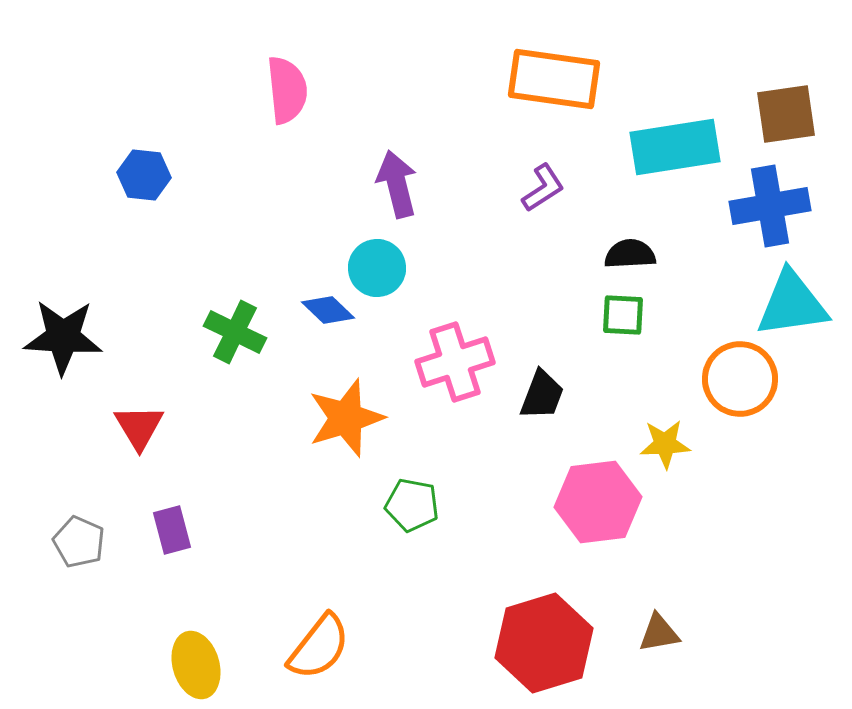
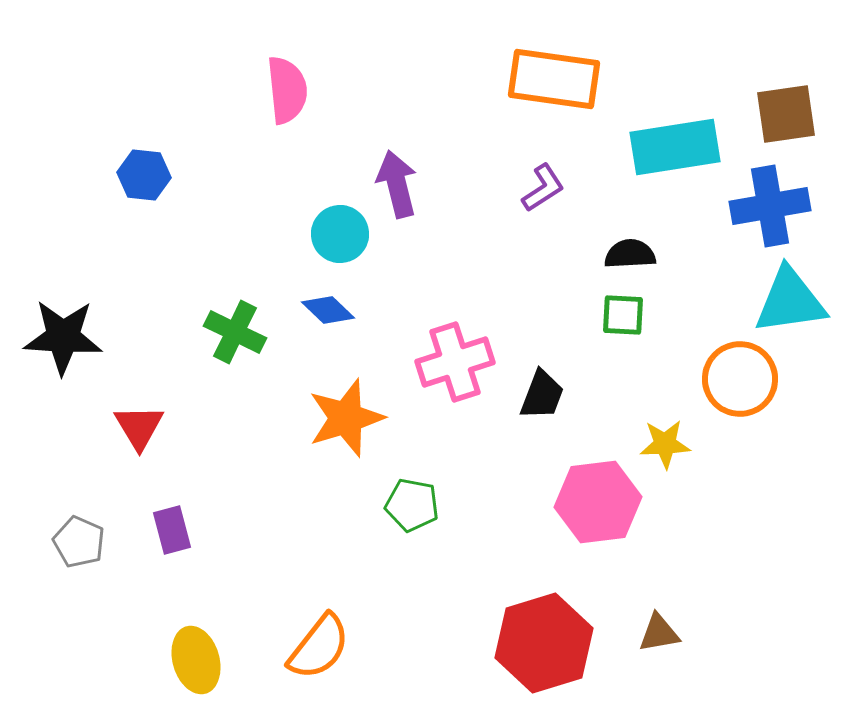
cyan circle: moved 37 px left, 34 px up
cyan triangle: moved 2 px left, 3 px up
yellow ellipse: moved 5 px up
